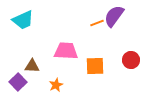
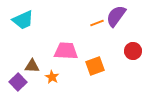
purple semicircle: moved 2 px right
red circle: moved 2 px right, 9 px up
orange square: rotated 18 degrees counterclockwise
orange star: moved 4 px left, 8 px up; rotated 16 degrees counterclockwise
